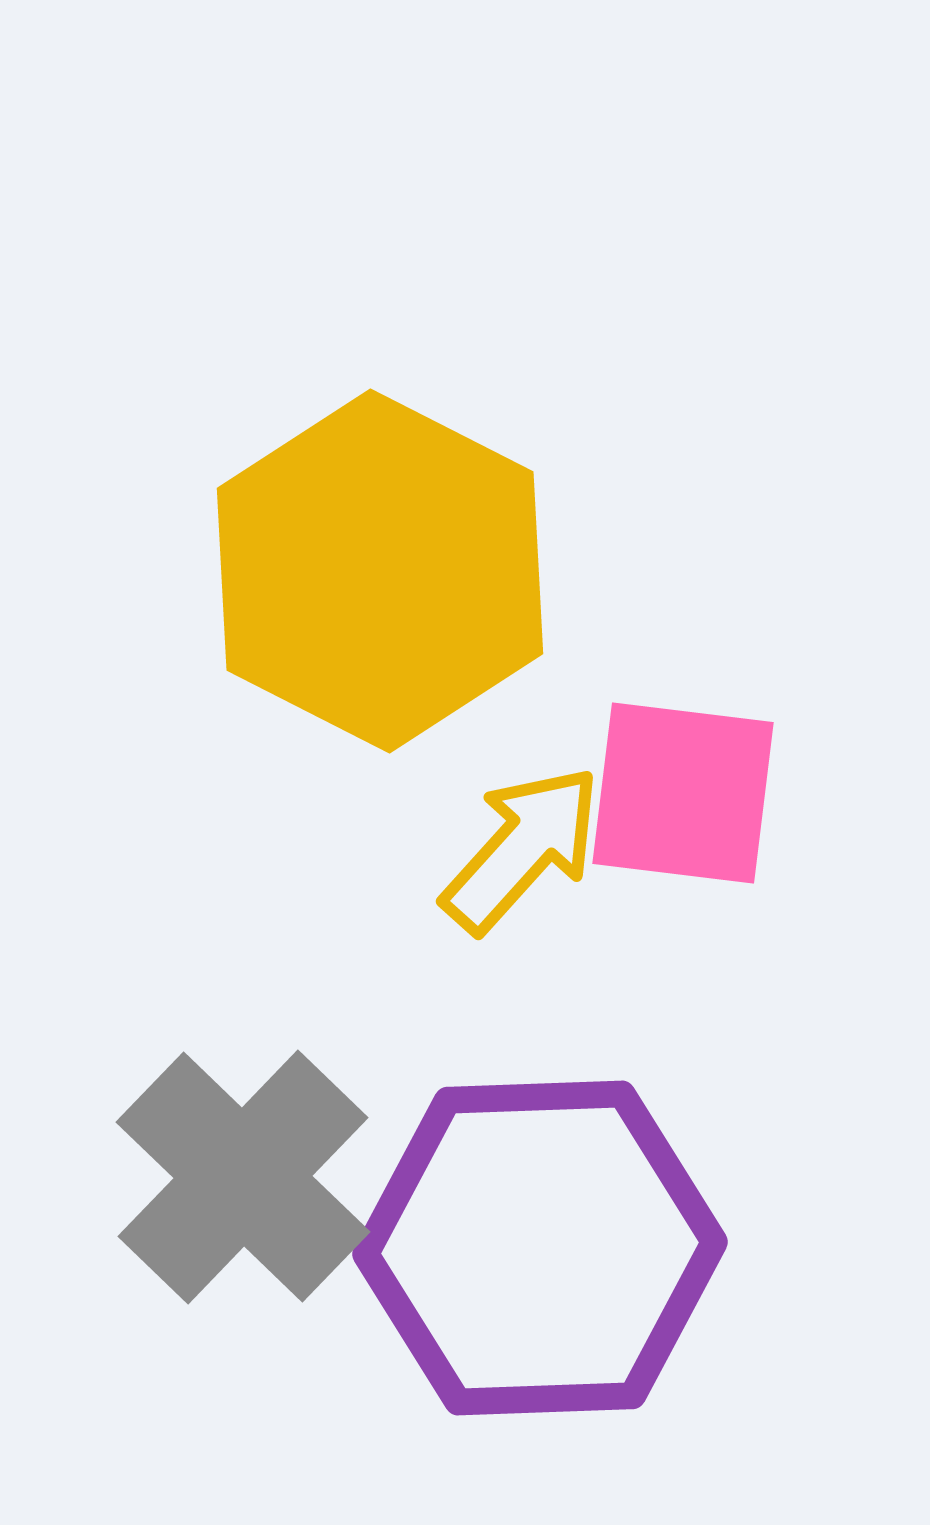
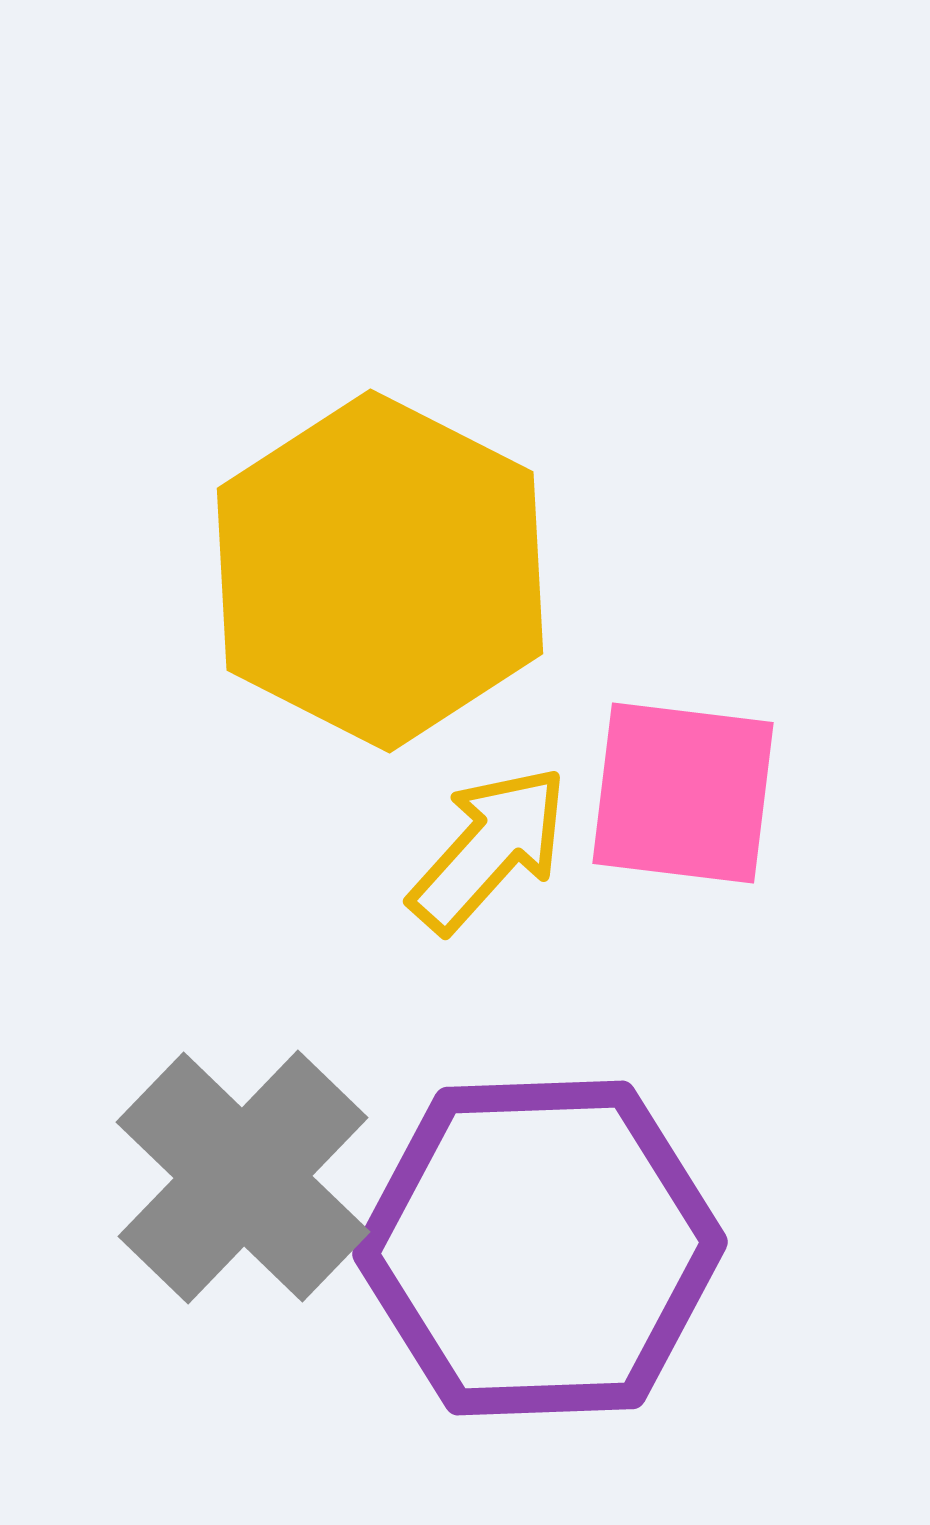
yellow arrow: moved 33 px left
